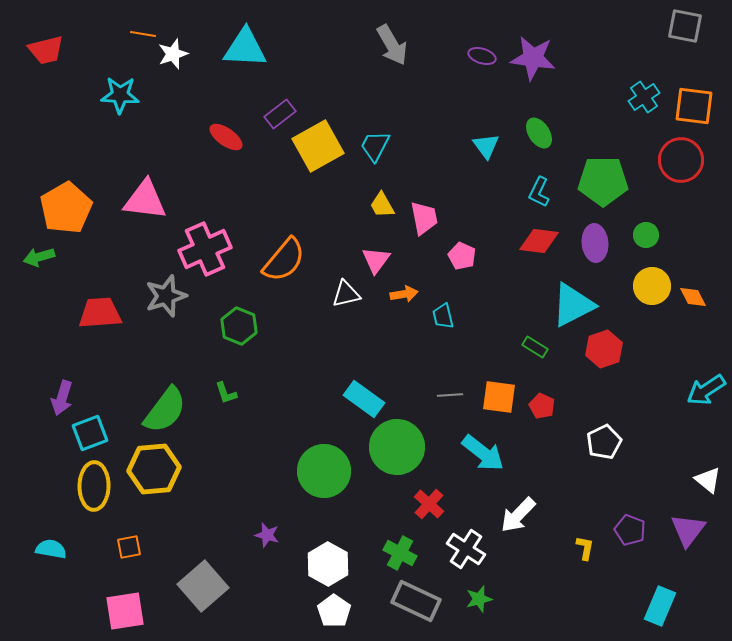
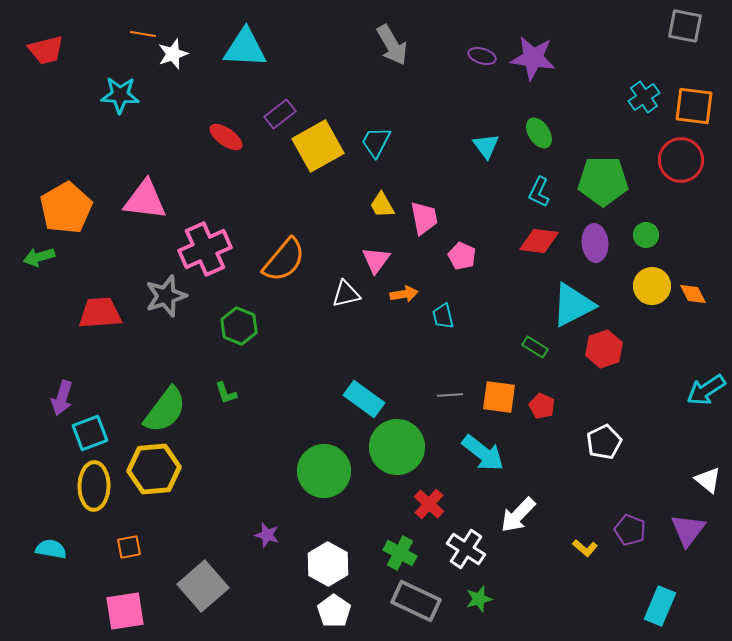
cyan trapezoid at (375, 146): moved 1 px right, 4 px up
orange diamond at (693, 297): moved 3 px up
yellow L-shape at (585, 548): rotated 120 degrees clockwise
